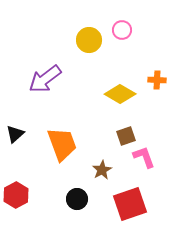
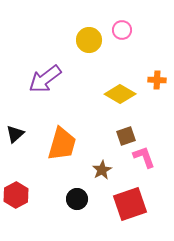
orange trapezoid: rotated 36 degrees clockwise
